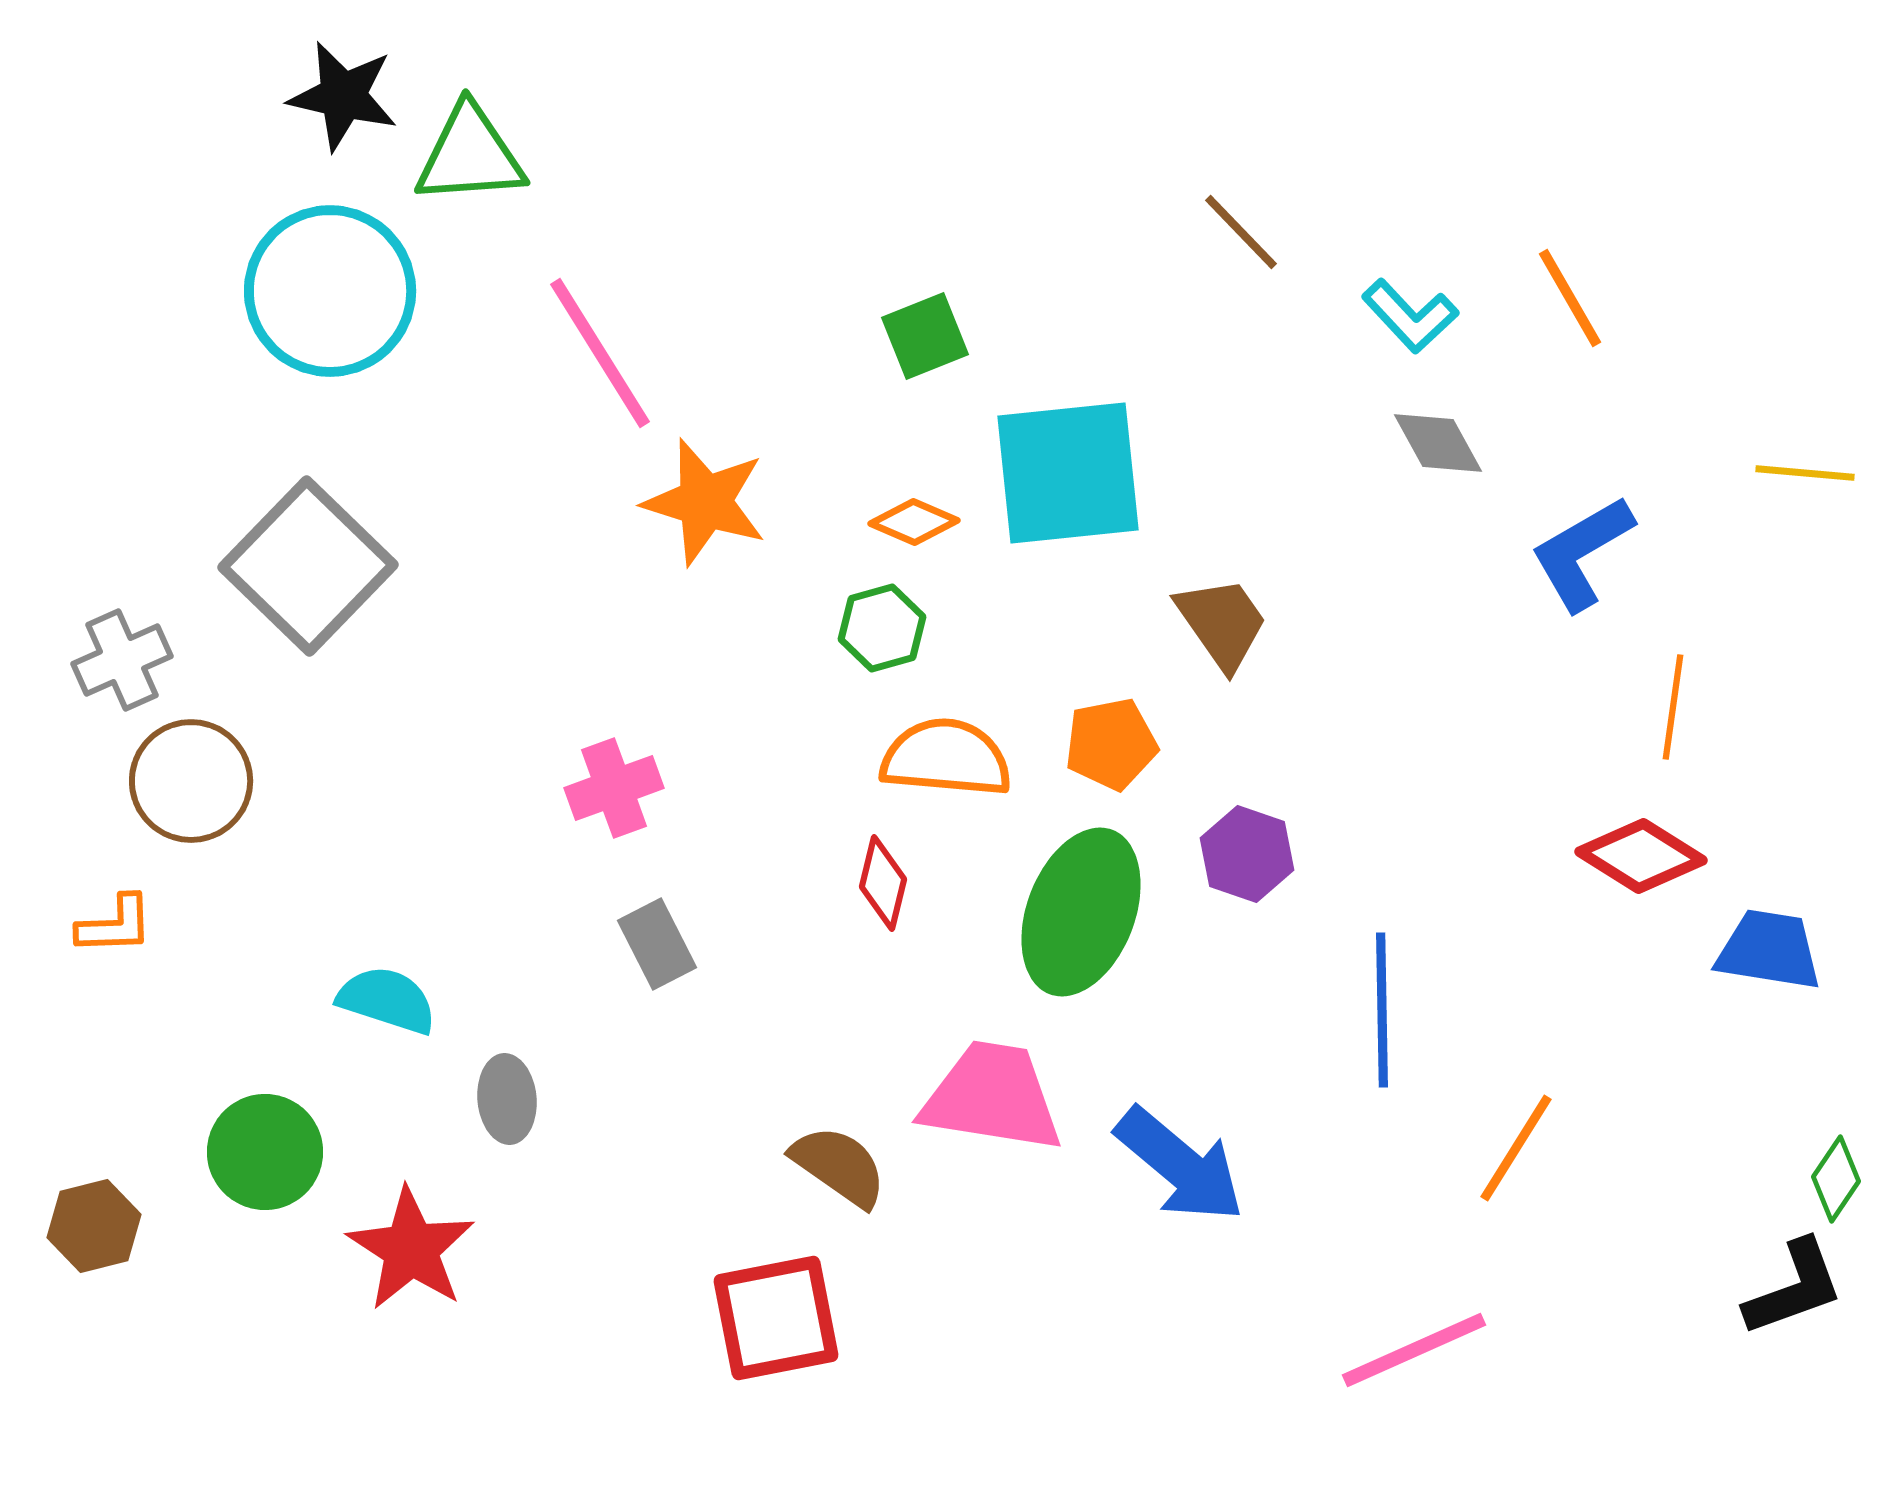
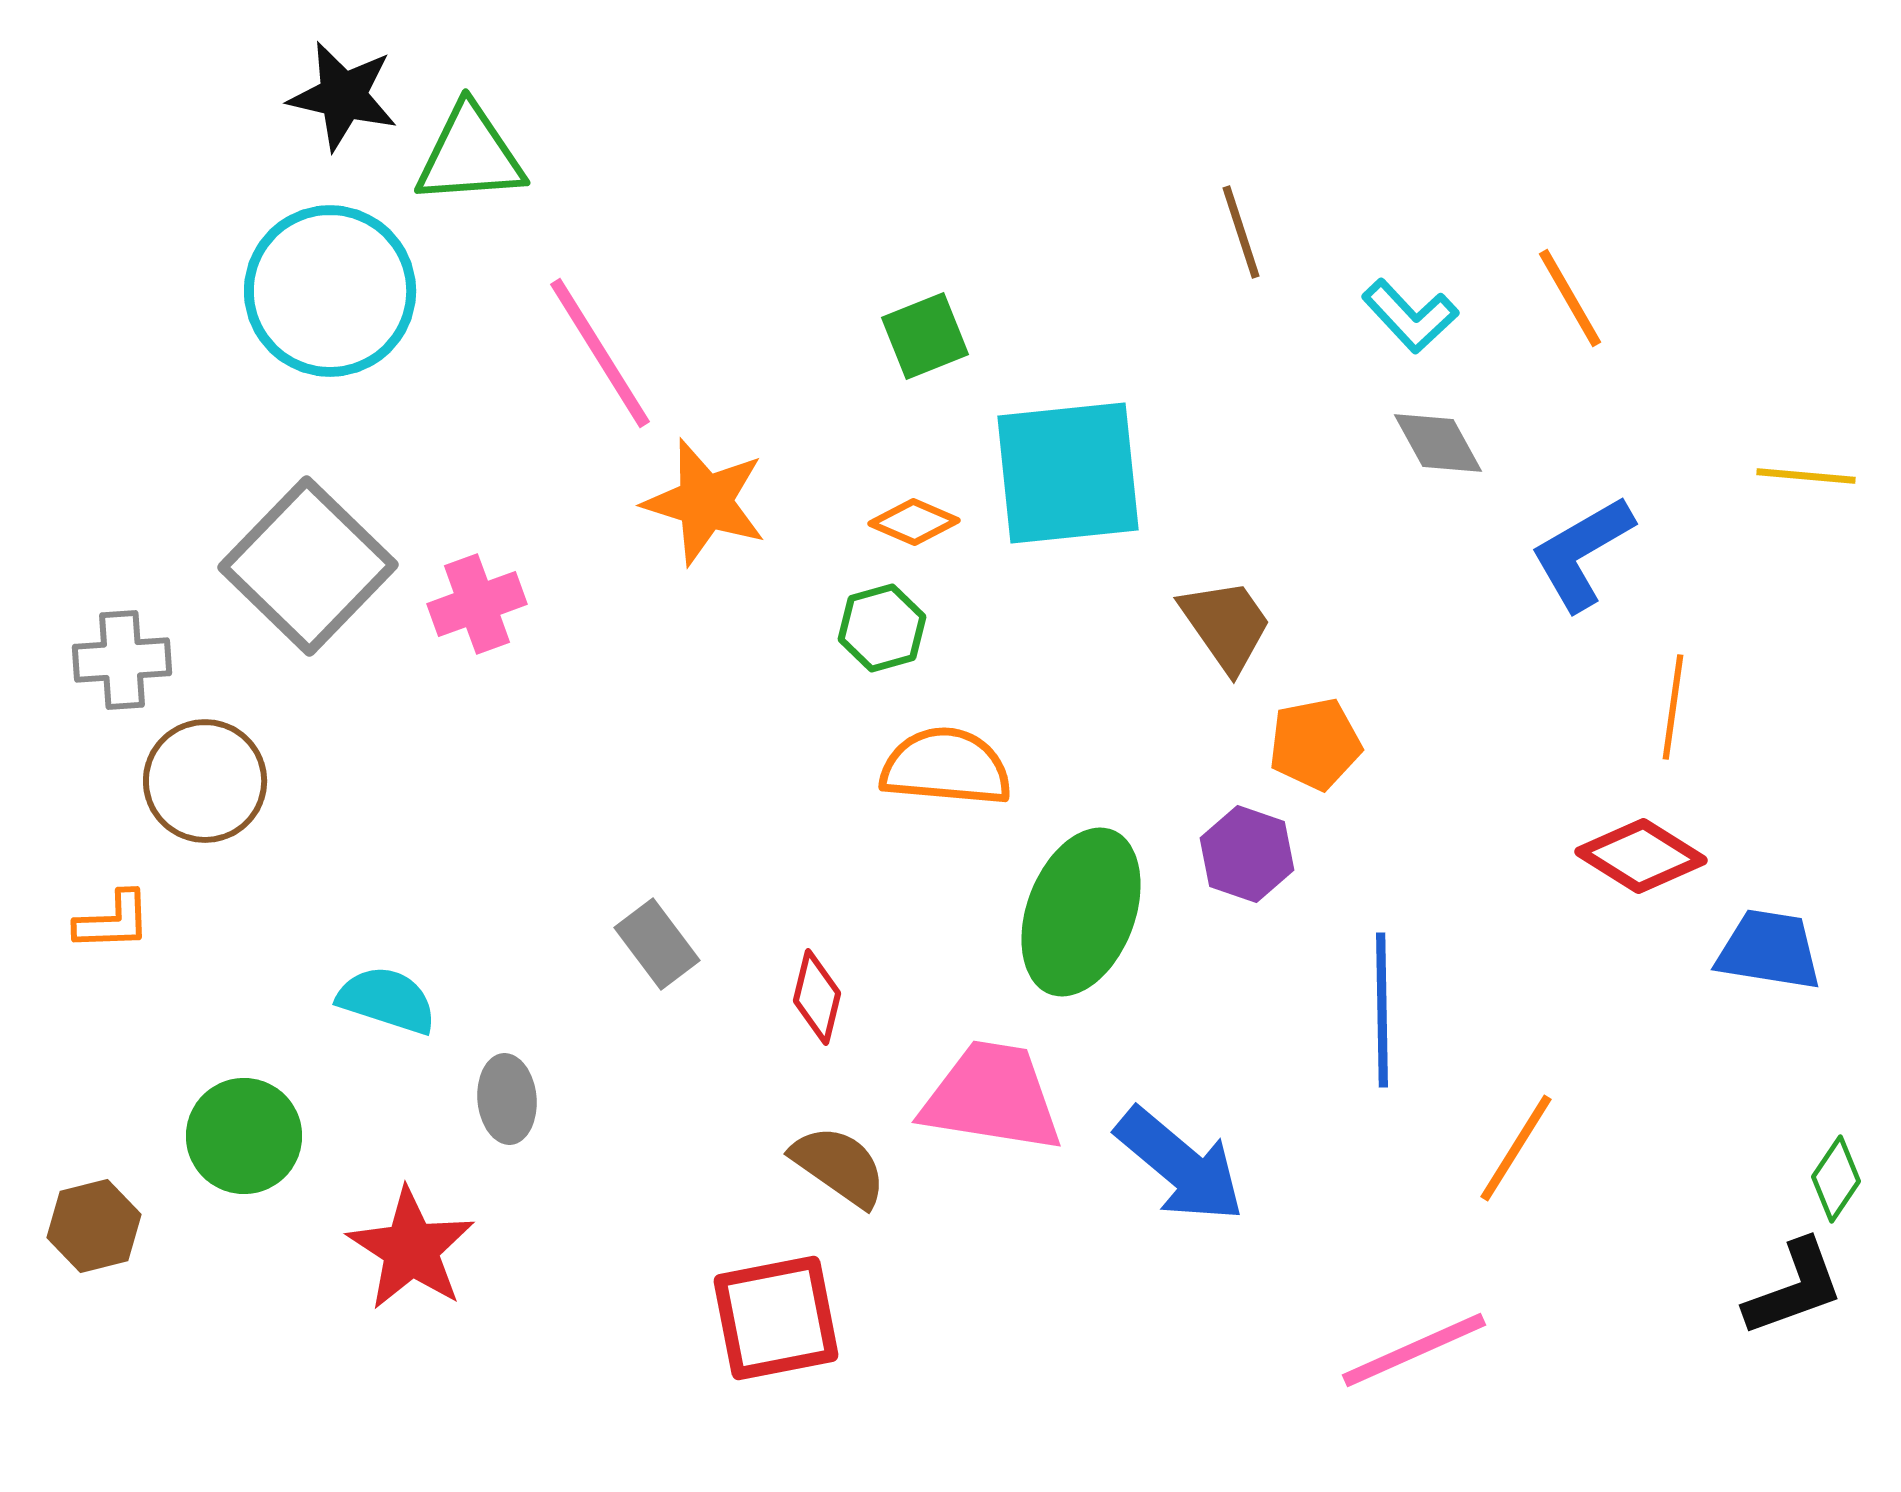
brown line at (1241, 232): rotated 26 degrees clockwise
yellow line at (1805, 473): moved 1 px right, 3 px down
brown trapezoid at (1222, 623): moved 4 px right, 2 px down
gray cross at (122, 660): rotated 20 degrees clockwise
orange pentagon at (1111, 744): moved 204 px right
orange semicircle at (946, 758): moved 9 px down
brown circle at (191, 781): moved 14 px right
pink cross at (614, 788): moved 137 px left, 184 px up
red diamond at (883, 883): moved 66 px left, 114 px down
orange L-shape at (115, 925): moved 2 px left, 4 px up
gray rectangle at (657, 944): rotated 10 degrees counterclockwise
green circle at (265, 1152): moved 21 px left, 16 px up
